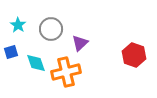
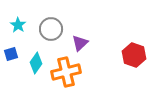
blue square: moved 2 px down
cyan diamond: rotated 55 degrees clockwise
